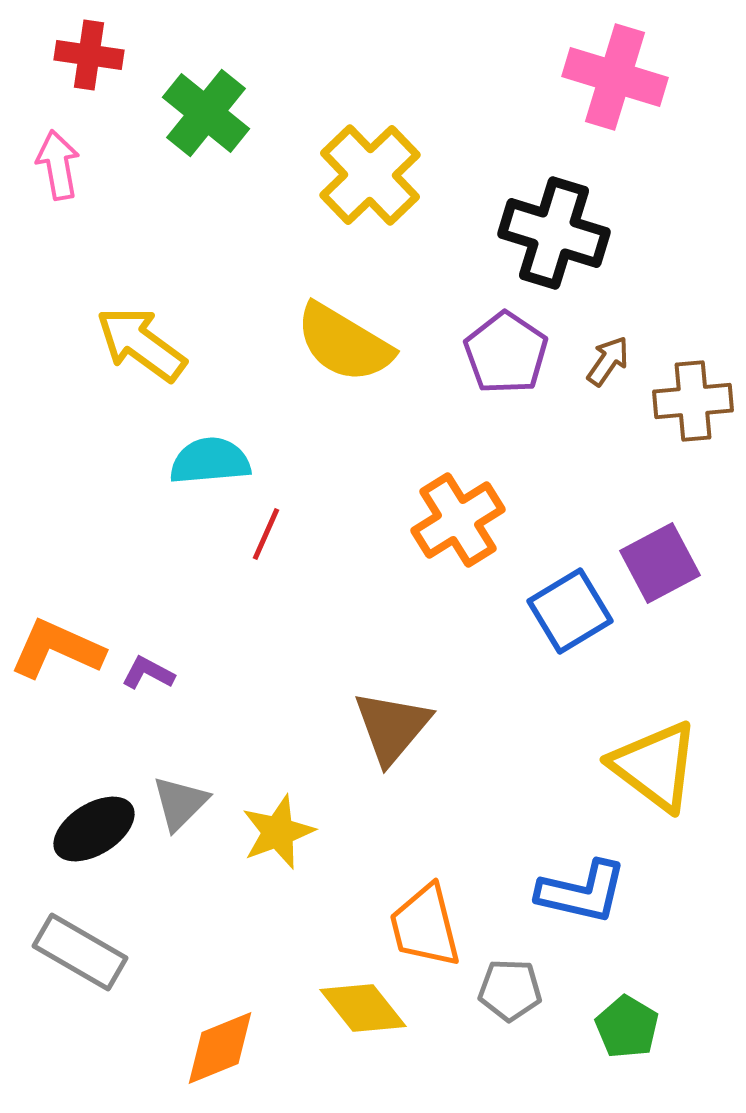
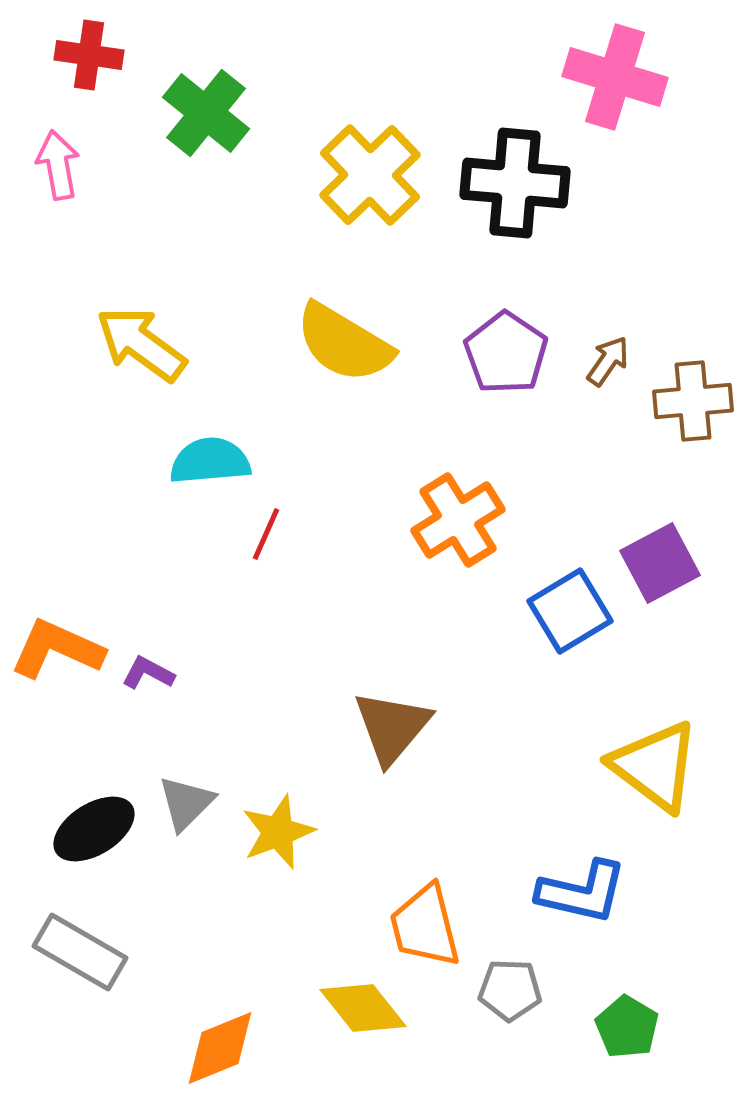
black cross: moved 39 px left, 50 px up; rotated 12 degrees counterclockwise
gray triangle: moved 6 px right
